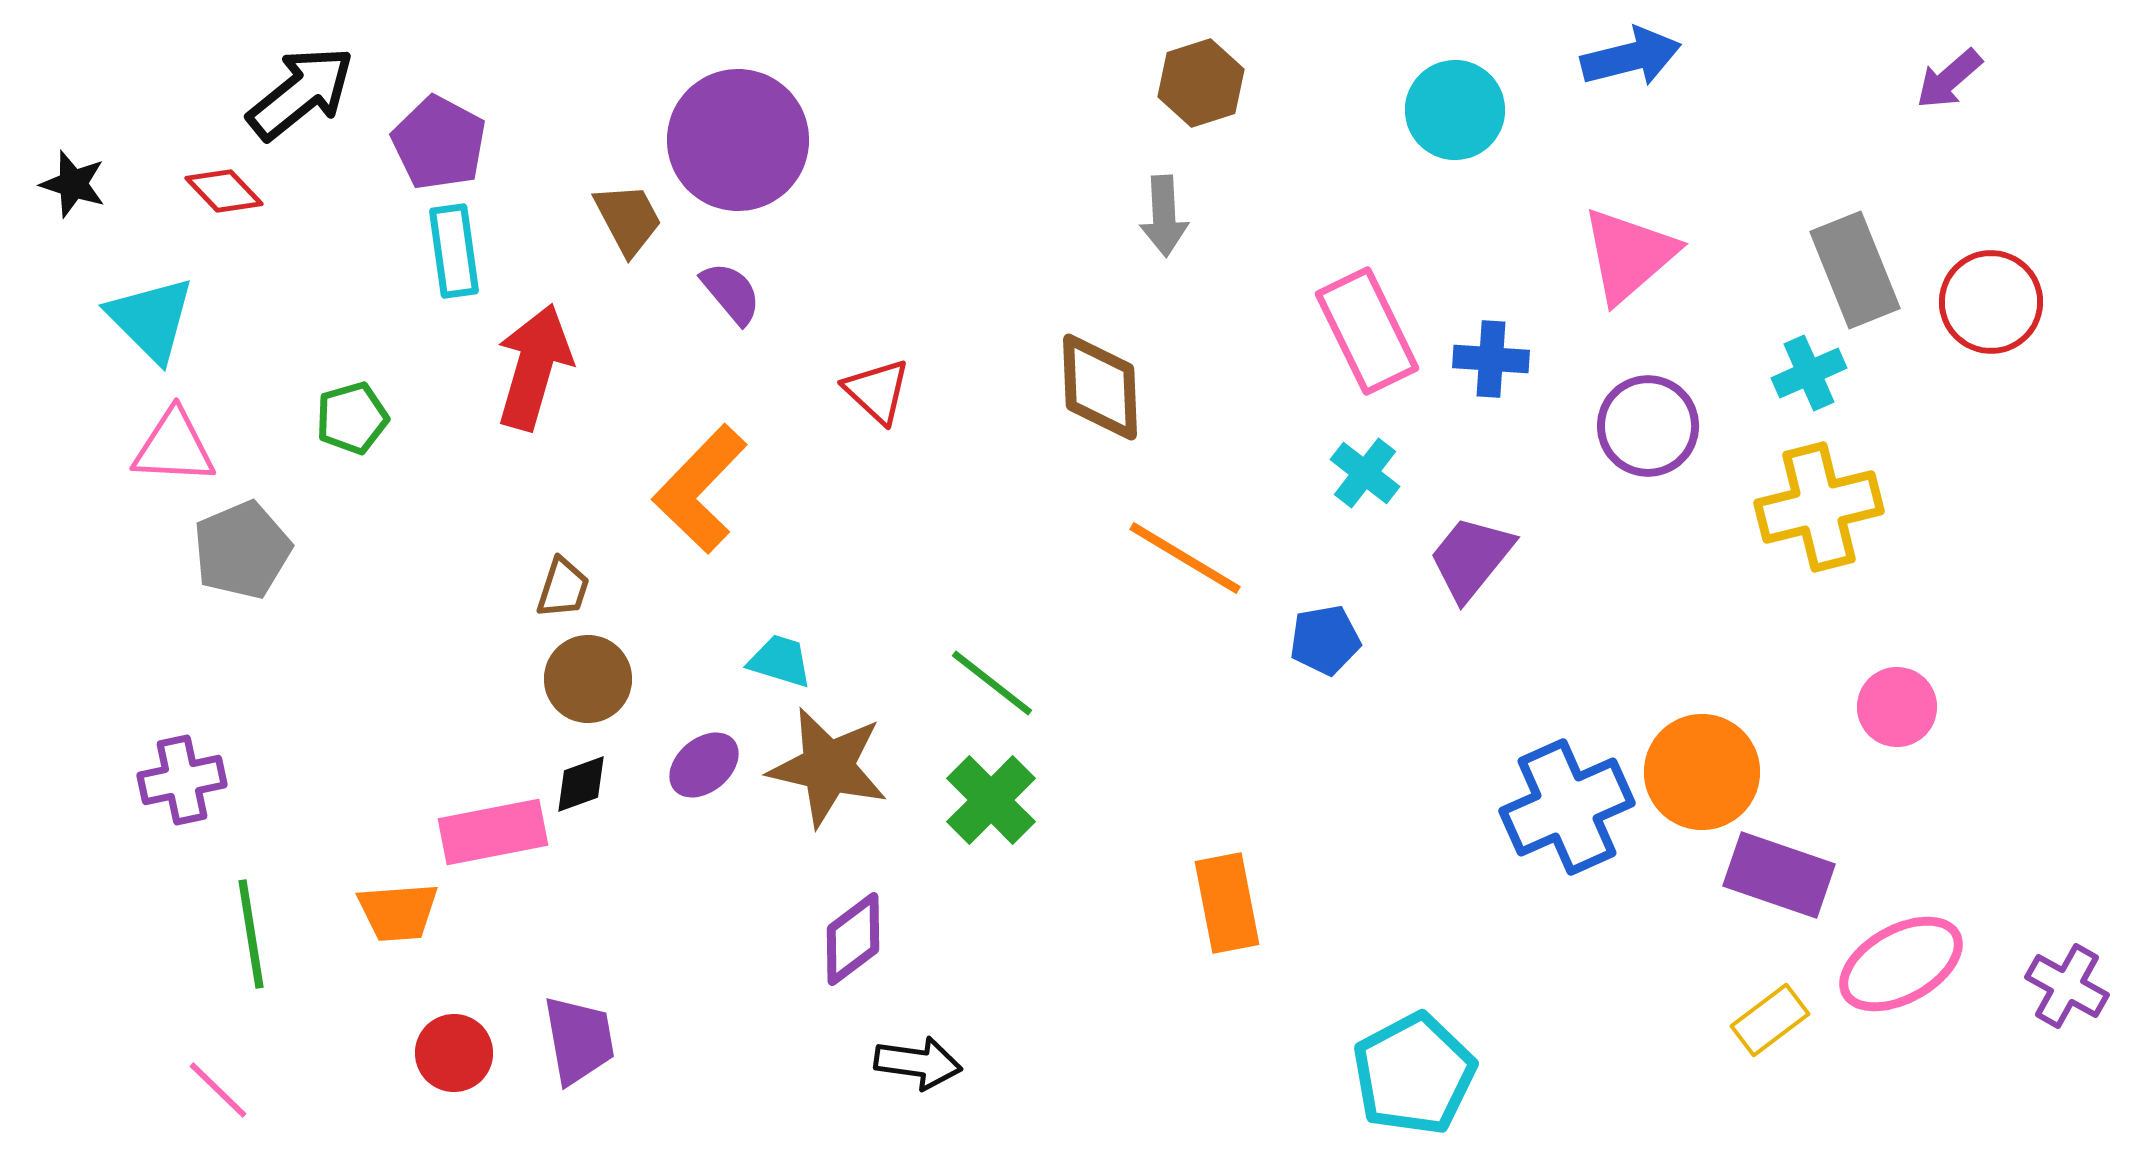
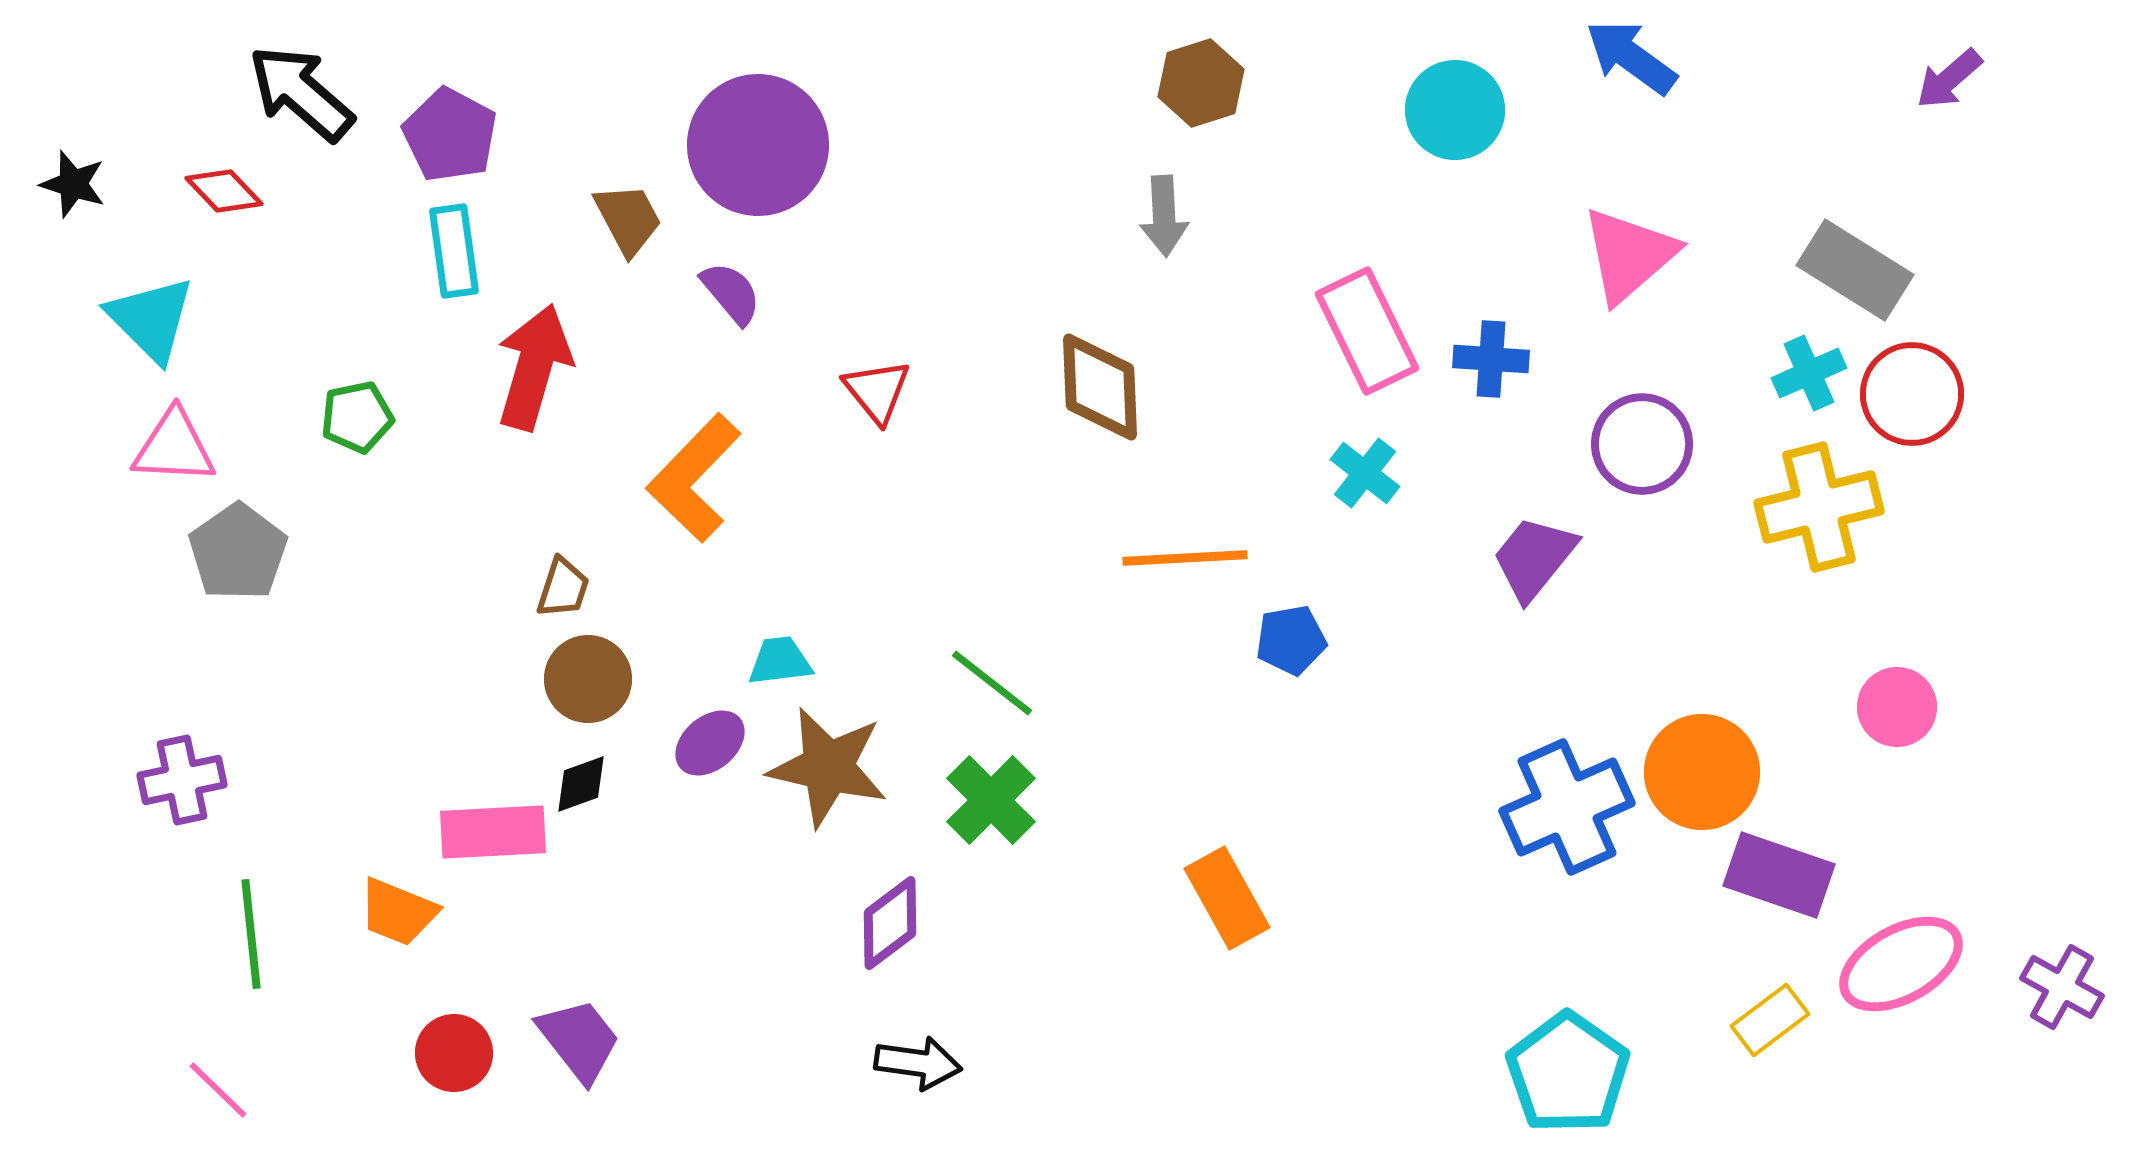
blue arrow at (1631, 57): rotated 130 degrees counterclockwise
black arrow at (301, 93): rotated 100 degrees counterclockwise
purple circle at (738, 140): moved 20 px right, 5 px down
purple pentagon at (439, 143): moved 11 px right, 8 px up
gray rectangle at (1855, 270): rotated 36 degrees counterclockwise
red circle at (1991, 302): moved 79 px left, 92 px down
red triangle at (877, 391): rotated 8 degrees clockwise
green pentagon at (352, 418): moved 5 px right, 1 px up; rotated 4 degrees clockwise
purple circle at (1648, 426): moved 6 px left, 18 px down
orange L-shape at (700, 489): moved 6 px left, 11 px up
gray pentagon at (242, 550): moved 4 px left, 2 px down; rotated 12 degrees counterclockwise
orange line at (1185, 558): rotated 34 degrees counterclockwise
purple trapezoid at (1471, 558): moved 63 px right
blue pentagon at (1325, 640): moved 34 px left
cyan trapezoid at (780, 661): rotated 24 degrees counterclockwise
purple ellipse at (704, 765): moved 6 px right, 22 px up
pink rectangle at (493, 832): rotated 8 degrees clockwise
orange rectangle at (1227, 903): moved 5 px up; rotated 18 degrees counterclockwise
orange trapezoid at (398, 912): rotated 26 degrees clockwise
green line at (251, 934): rotated 3 degrees clockwise
purple diamond at (853, 939): moved 37 px right, 16 px up
purple cross at (2067, 986): moved 5 px left, 1 px down
purple trapezoid at (579, 1040): rotated 28 degrees counterclockwise
cyan pentagon at (1414, 1074): moved 154 px right, 1 px up; rotated 9 degrees counterclockwise
